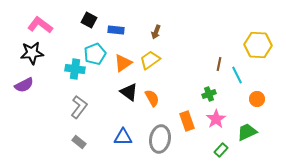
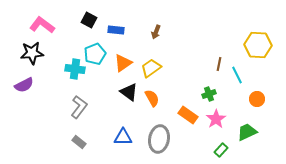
pink L-shape: moved 2 px right
yellow trapezoid: moved 1 px right, 8 px down
orange rectangle: moved 1 px right, 6 px up; rotated 36 degrees counterclockwise
gray ellipse: moved 1 px left
